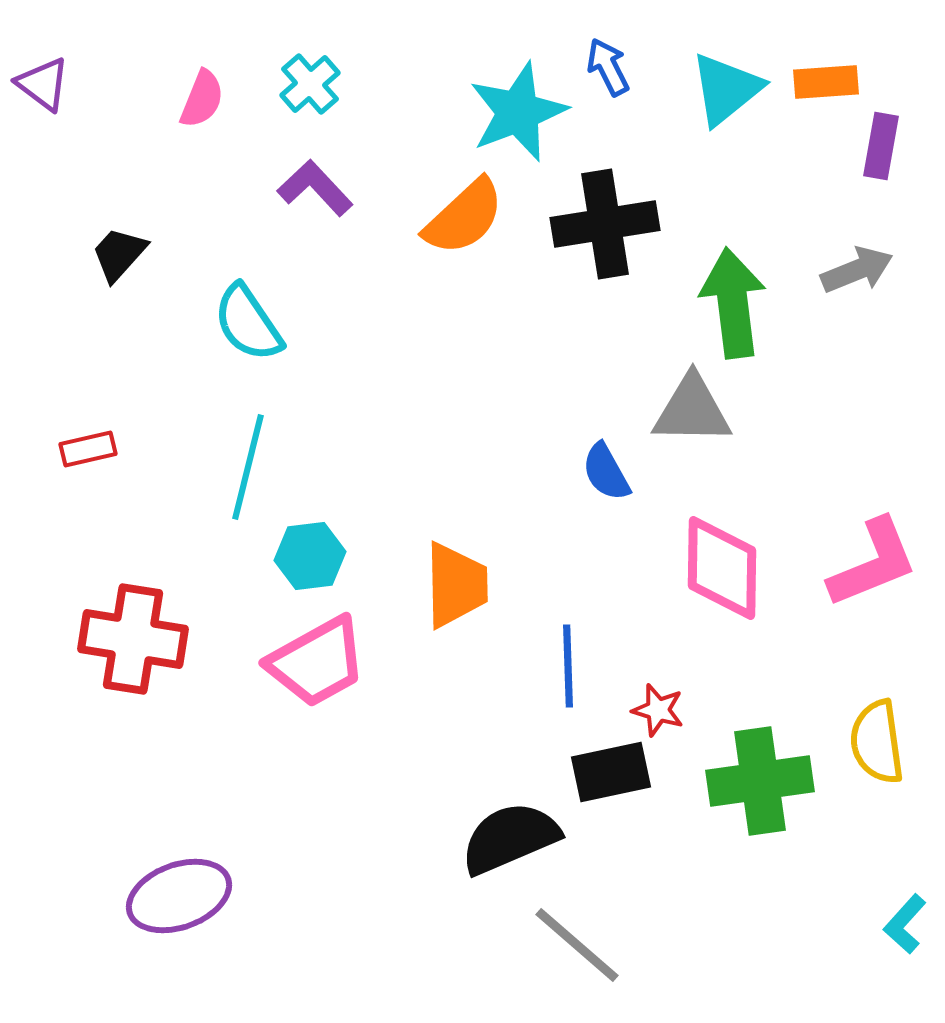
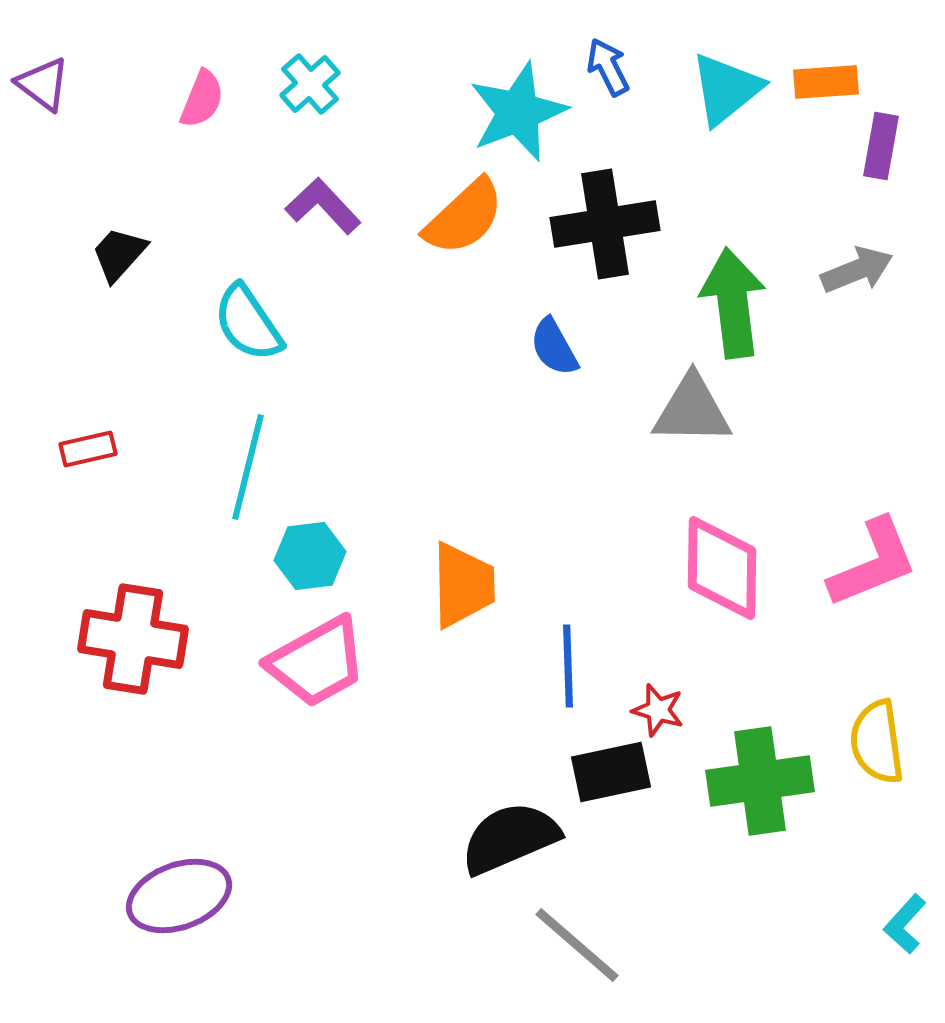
purple L-shape: moved 8 px right, 18 px down
blue semicircle: moved 52 px left, 125 px up
orange trapezoid: moved 7 px right
